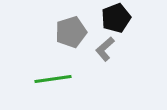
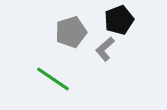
black pentagon: moved 3 px right, 2 px down
green line: rotated 42 degrees clockwise
